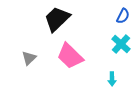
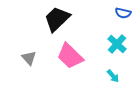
blue semicircle: moved 3 px up; rotated 77 degrees clockwise
cyan cross: moved 4 px left
gray triangle: rotated 28 degrees counterclockwise
cyan arrow: moved 1 px right, 3 px up; rotated 40 degrees counterclockwise
